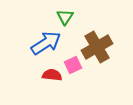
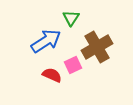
green triangle: moved 6 px right, 1 px down
blue arrow: moved 2 px up
red semicircle: rotated 18 degrees clockwise
